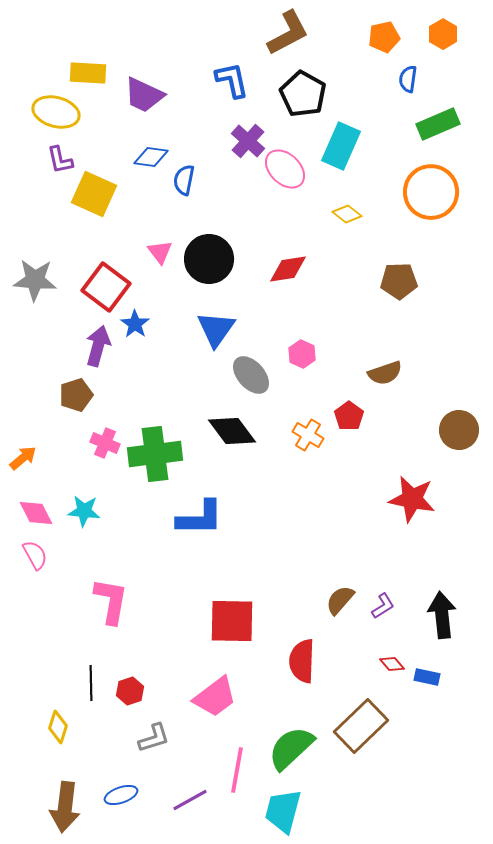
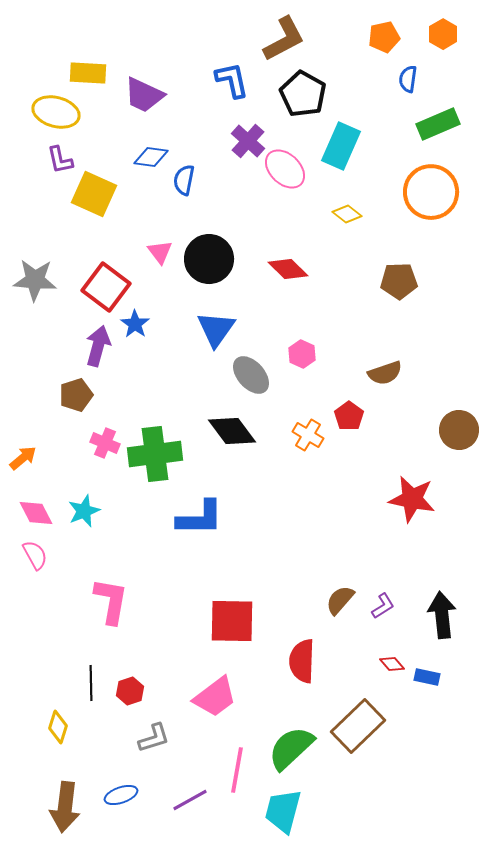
brown L-shape at (288, 33): moved 4 px left, 6 px down
red diamond at (288, 269): rotated 54 degrees clockwise
cyan star at (84, 511): rotated 28 degrees counterclockwise
brown rectangle at (361, 726): moved 3 px left
